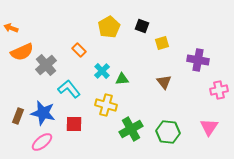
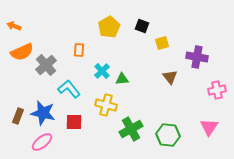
orange arrow: moved 3 px right, 2 px up
orange rectangle: rotated 48 degrees clockwise
purple cross: moved 1 px left, 3 px up
brown triangle: moved 6 px right, 5 px up
pink cross: moved 2 px left
red square: moved 2 px up
green hexagon: moved 3 px down
